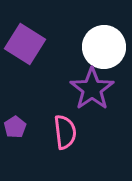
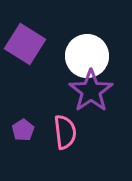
white circle: moved 17 px left, 9 px down
purple star: moved 1 px left, 2 px down
purple pentagon: moved 8 px right, 3 px down
